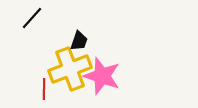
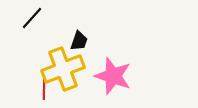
yellow cross: moved 7 px left
pink star: moved 11 px right
